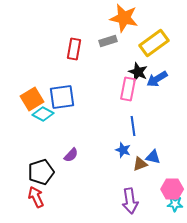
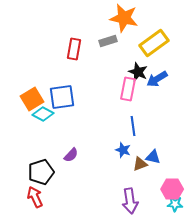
red arrow: moved 1 px left
